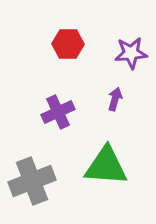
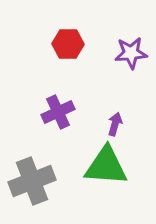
purple arrow: moved 25 px down
